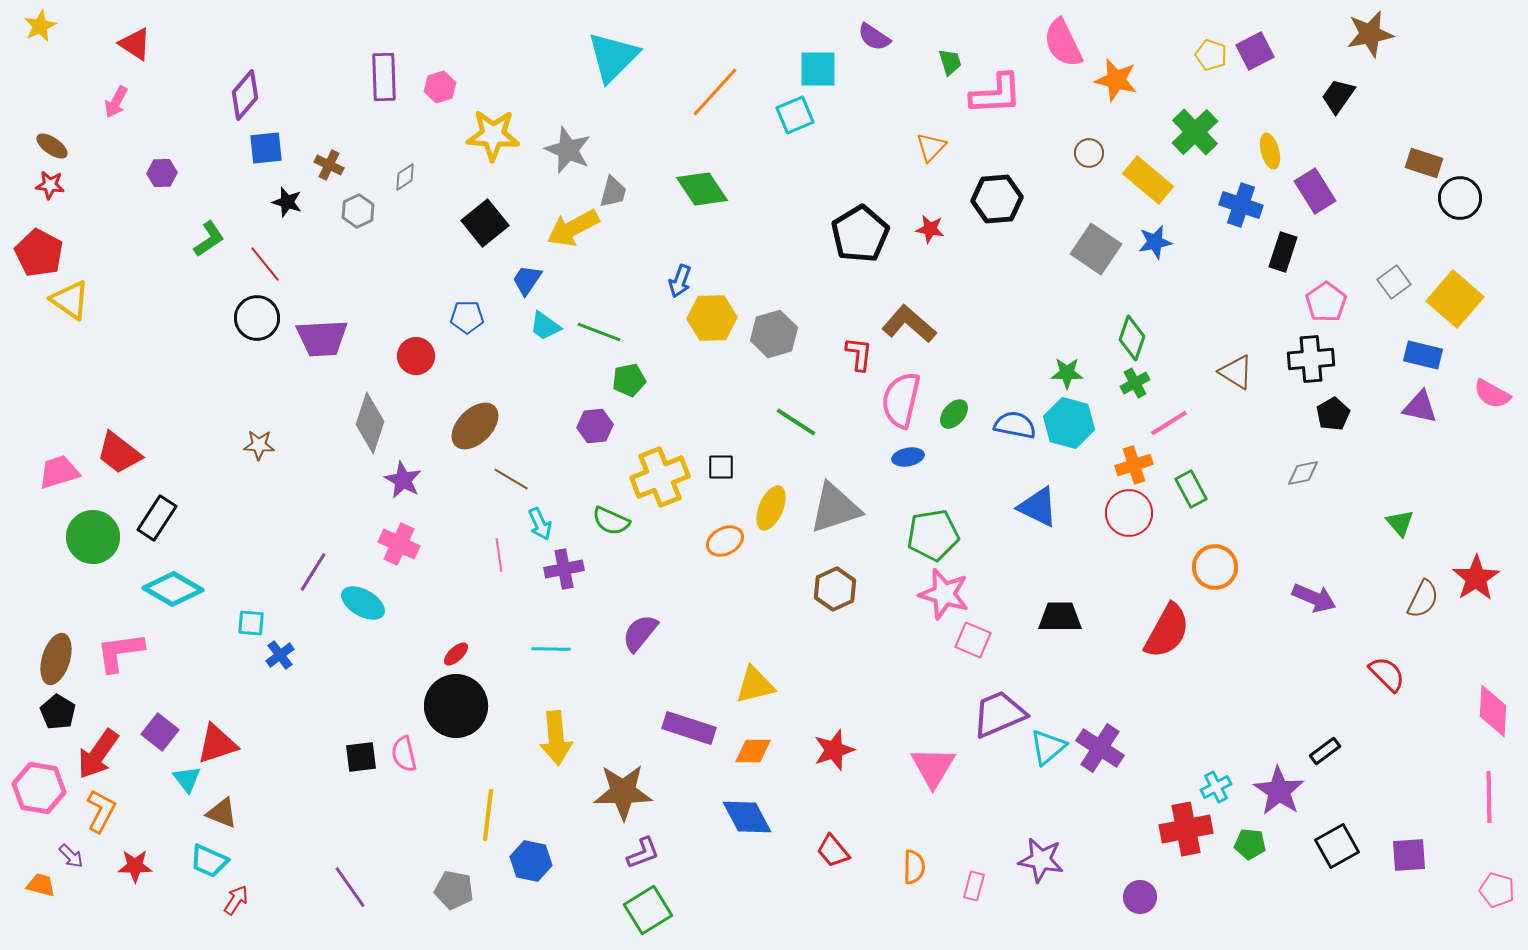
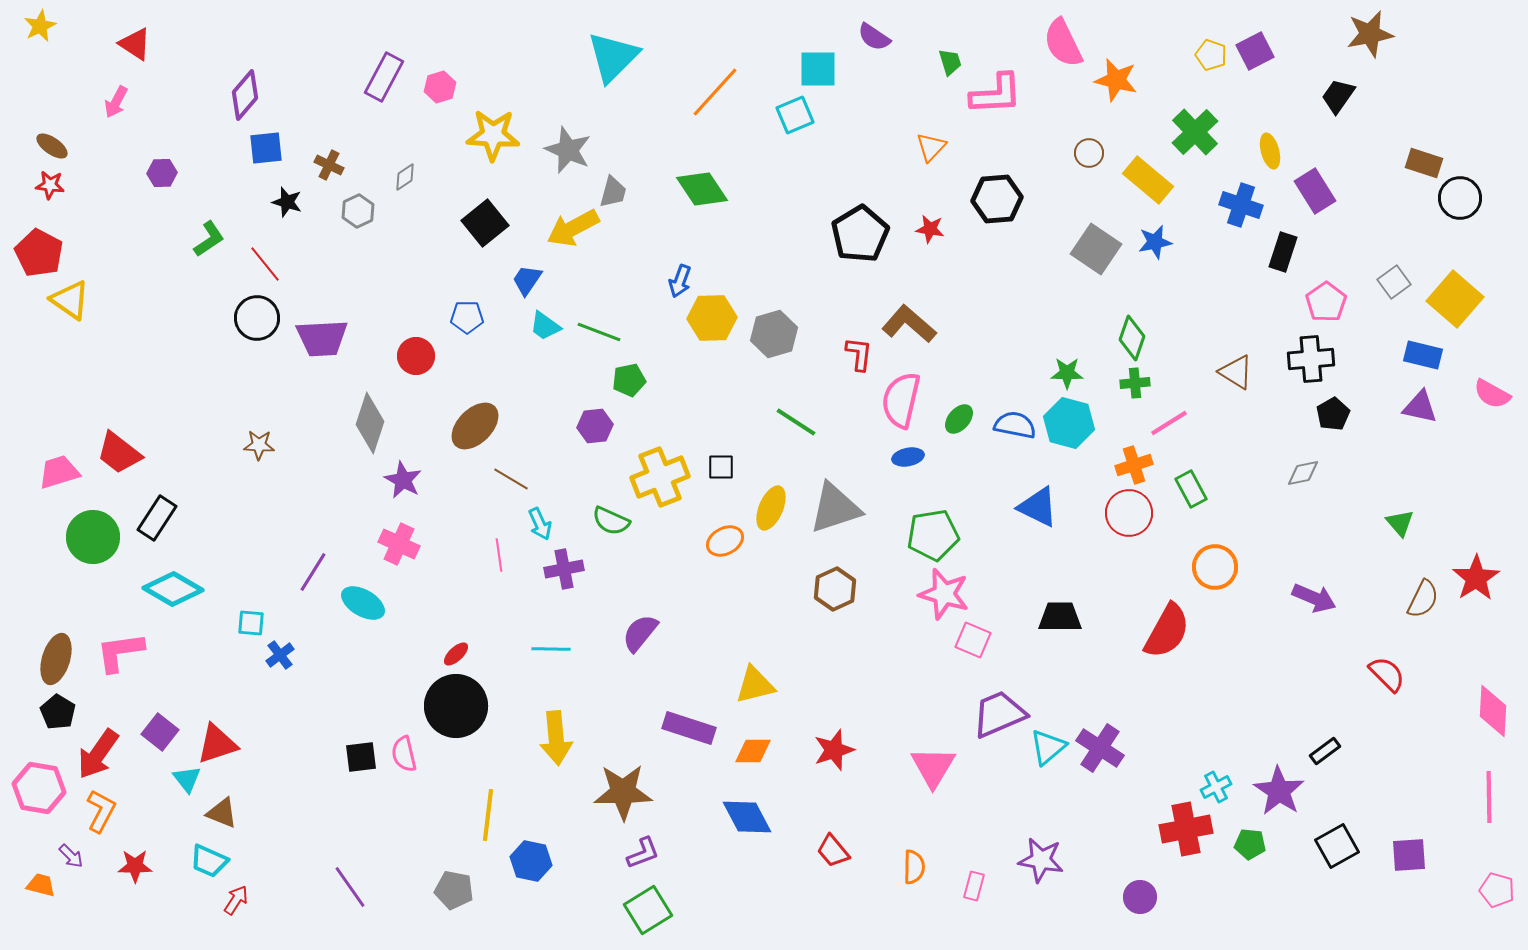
purple rectangle at (384, 77): rotated 30 degrees clockwise
green cross at (1135, 383): rotated 24 degrees clockwise
green ellipse at (954, 414): moved 5 px right, 5 px down
